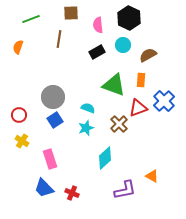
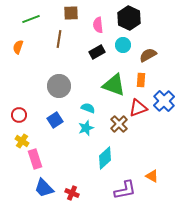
gray circle: moved 6 px right, 11 px up
pink rectangle: moved 15 px left
